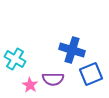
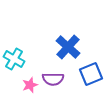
blue cross: moved 4 px left, 3 px up; rotated 25 degrees clockwise
cyan cross: moved 1 px left
pink star: rotated 21 degrees clockwise
